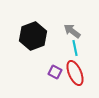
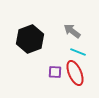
black hexagon: moved 3 px left, 3 px down
cyan line: moved 3 px right, 4 px down; rotated 56 degrees counterclockwise
purple square: rotated 24 degrees counterclockwise
